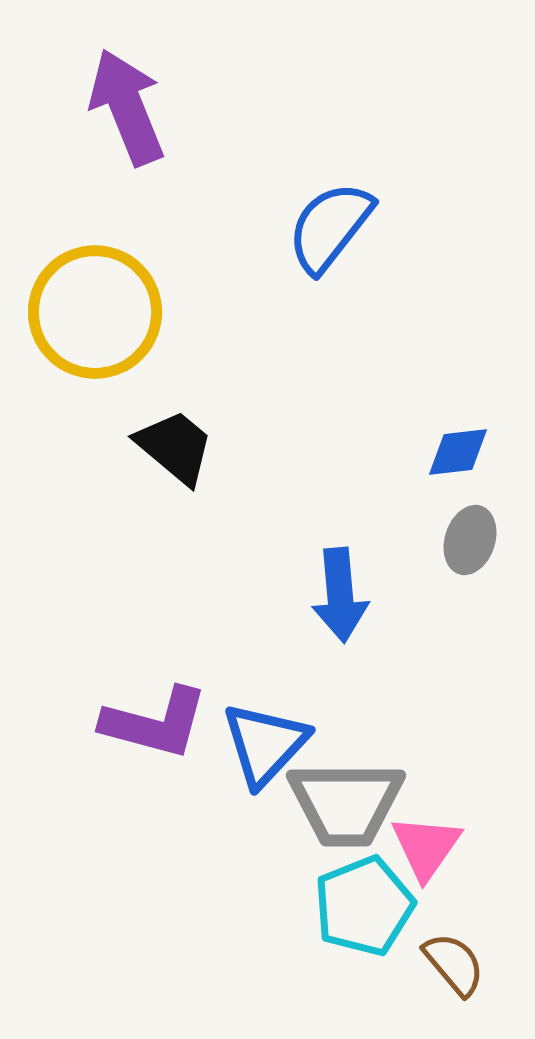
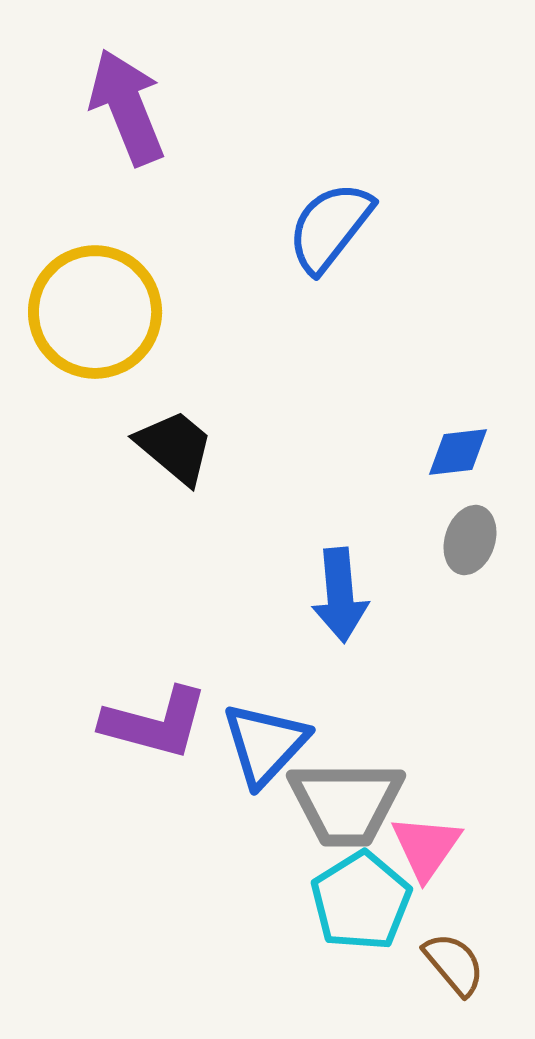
cyan pentagon: moved 3 px left, 5 px up; rotated 10 degrees counterclockwise
